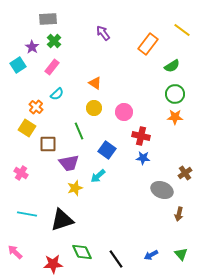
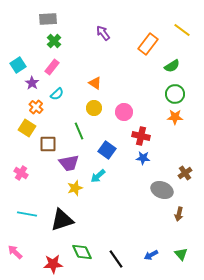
purple star: moved 36 px down
